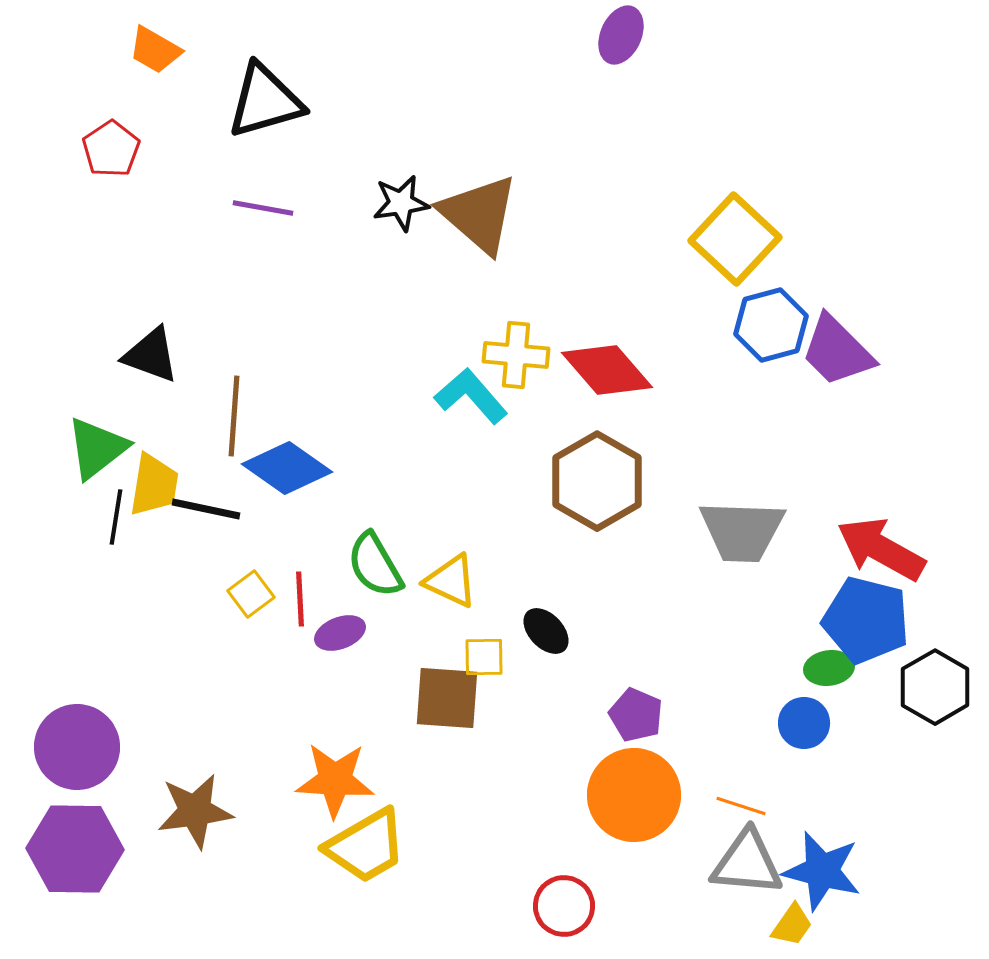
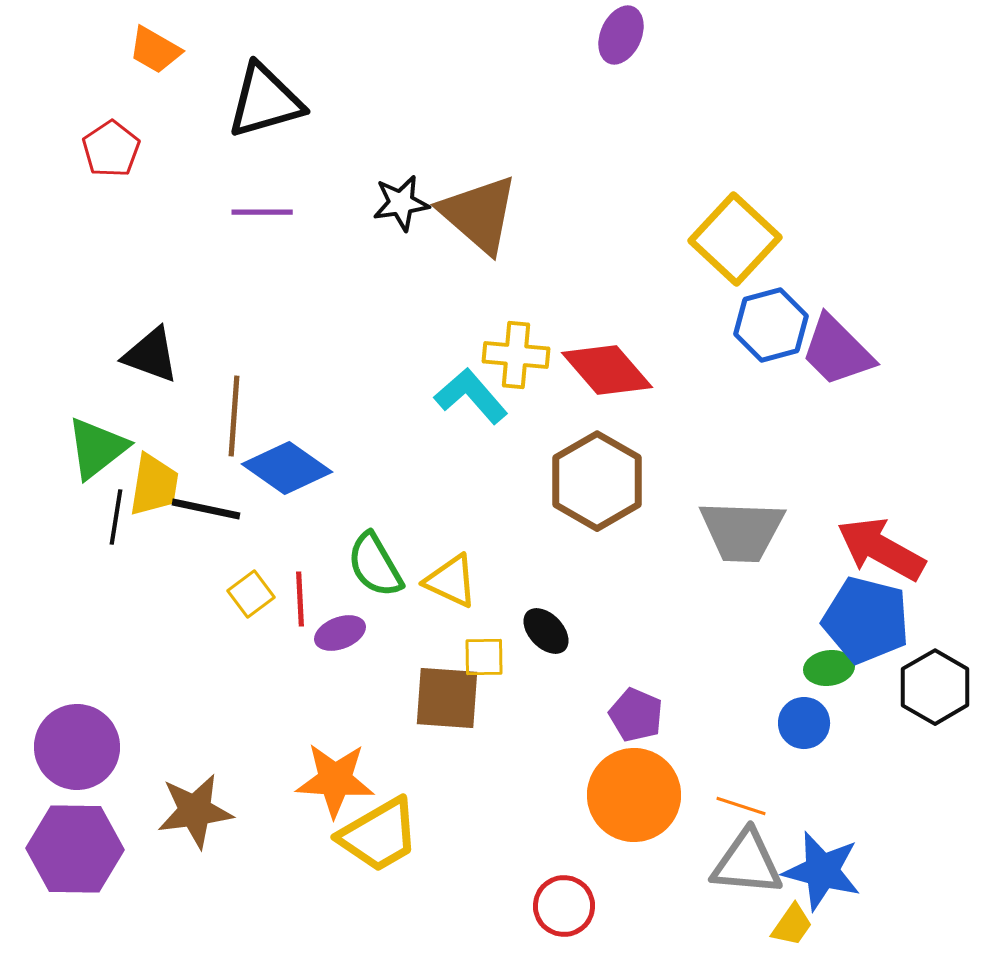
purple line at (263, 208): moved 1 px left, 4 px down; rotated 10 degrees counterclockwise
yellow trapezoid at (366, 846): moved 13 px right, 11 px up
